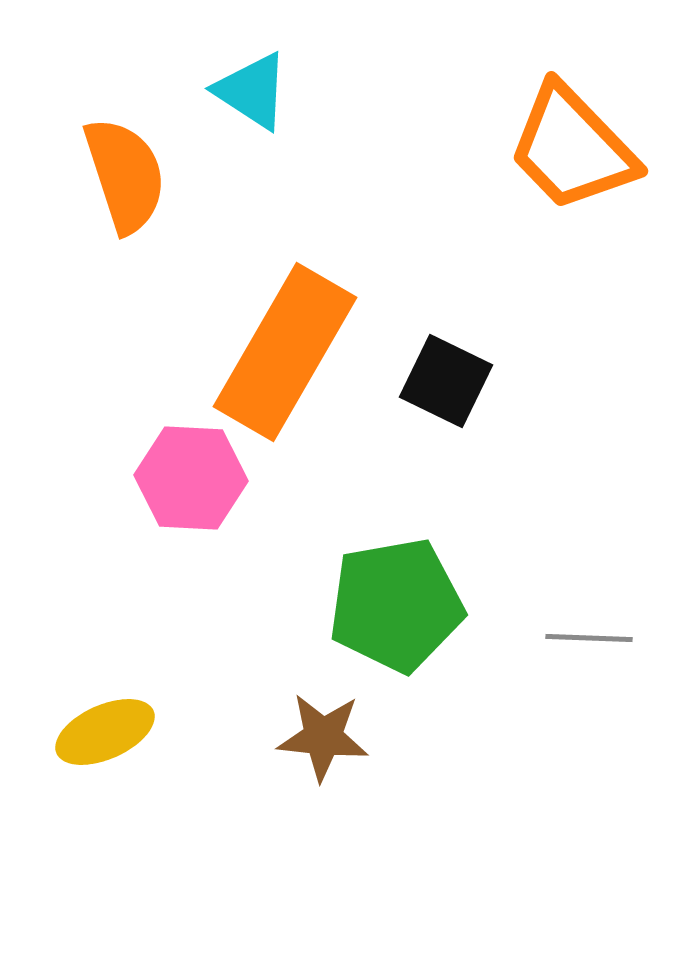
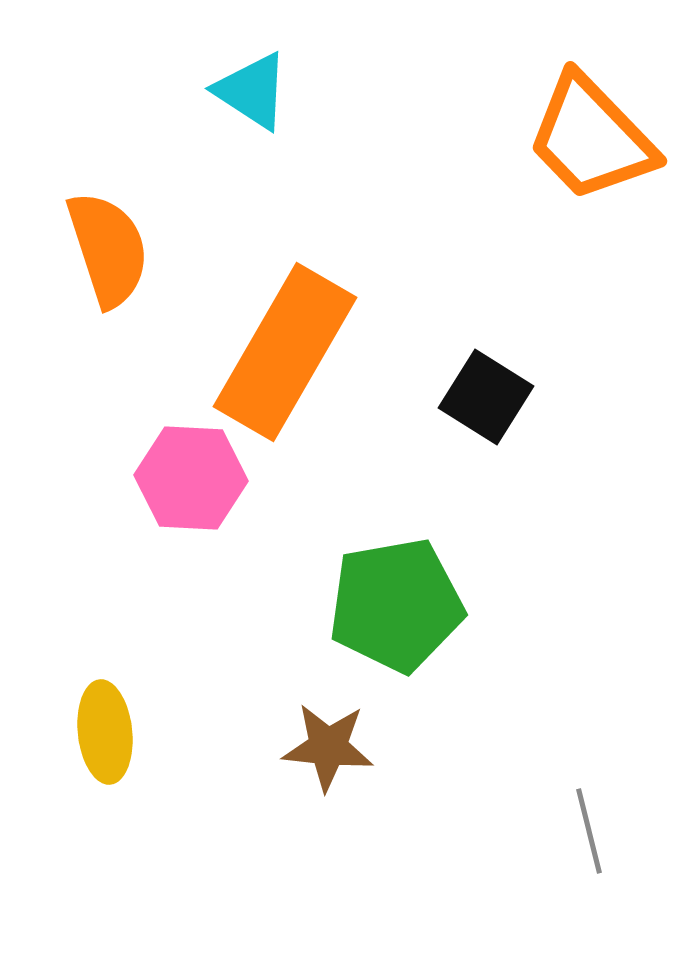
orange trapezoid: moved 19 px right, 10 px up
orange semicircle: moved 17 px left, 74 px down
black square: moved 40 px right, 16 px down; rotated 6 degrees clockwise
gray line: moved 193 px down; rotated 74 degrees clockwise
yellow ellipse: rotated 72 degrees counterclockwise
brown star: moved 5 px right, 10 px down
